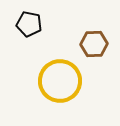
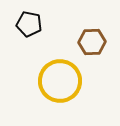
brown hexagon: moved 2 px left, 2 px up
